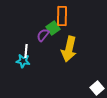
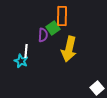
purple semicircle: rotated 144 degrees clockwise
cyan star: moved 2 px left; rotated 16 degrees clockwise
